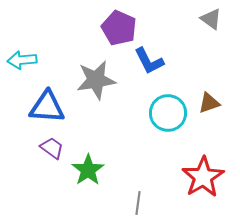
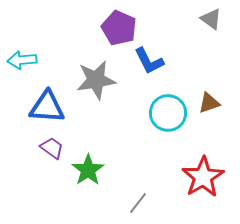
gray line: rotated 30 degrees clockwise
